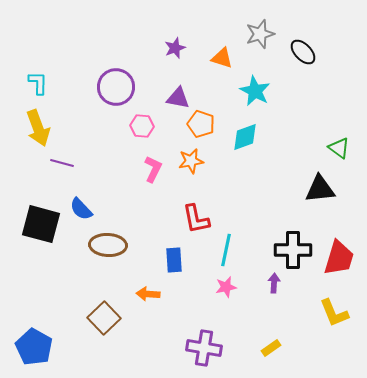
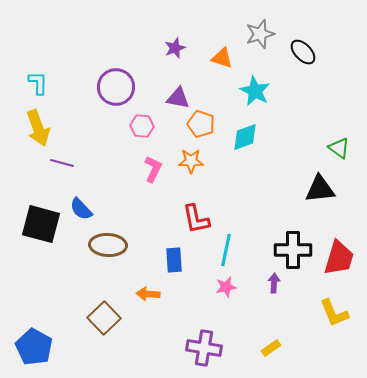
orange star: rotated 10 degrees clockwise
